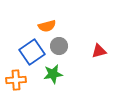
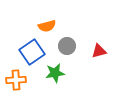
gray circle: moved 8 px right
green star: moved 2 px right, 1 px up
